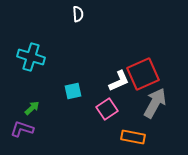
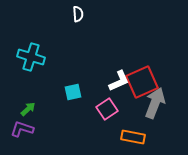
red square: moved 1 px left, 8 px down
cyan square: moved 1 px down
gray arrow: rotated 8 degrees counterclockwise
green arrow: moved 4 px left, 1 px down
